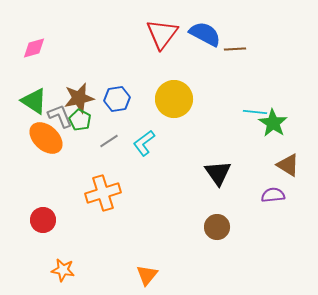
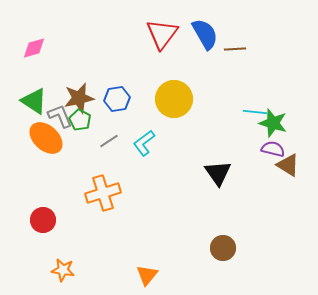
blue semicircle: rotated 32 degrees clockwise
green star: rotated 16 degrees counterclockwise
purple semicircle: moved 46 px up; rotated 20 degrees clockwise
brown circle: moved 6 px right, 21 px down
